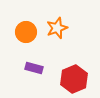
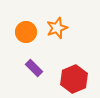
purple rectangle: rotated 30 degrees clockwise
